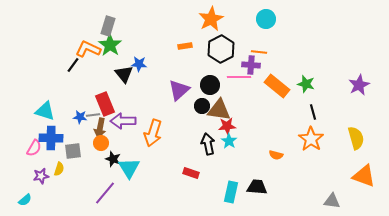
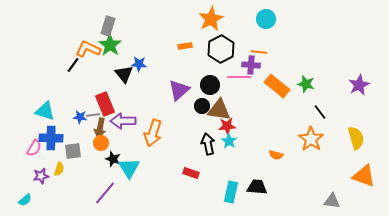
black line at (313, 112): moved 7 px right; rotated 21 degrees counterclockwise
